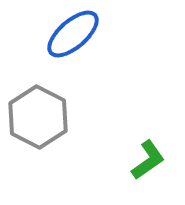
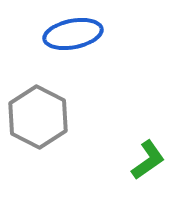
blue ellipse: rotated 30 degrees clockwise
